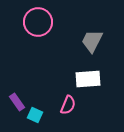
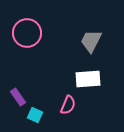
pink circle: moved 11 px left, 11 px down
gray trapezoid: moved 1 px left
purple rectangle: moved 1 px right, 5 px up
